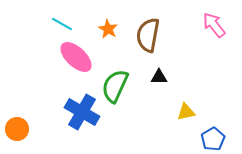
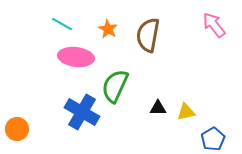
pink ellipse: rotated 36 degrees counterclockwise
black triangle: moved 1 px left, 31 px down
